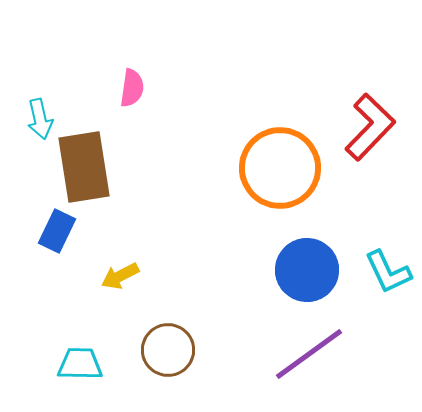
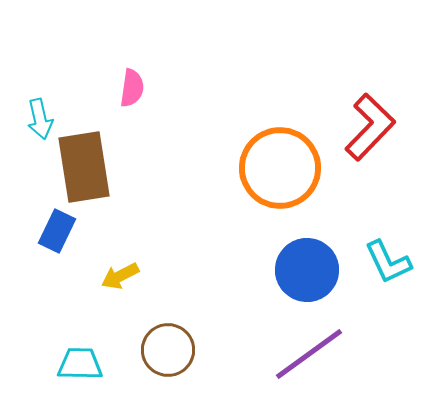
cyan L-shape: moved 10 px up
